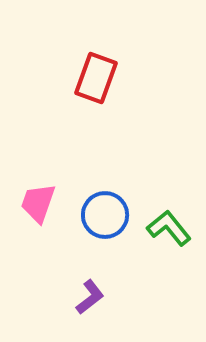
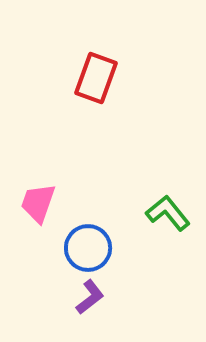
blue circle: moved 17 px left, 33 px down
green L-shape: moved 1 px left, 15 px up
